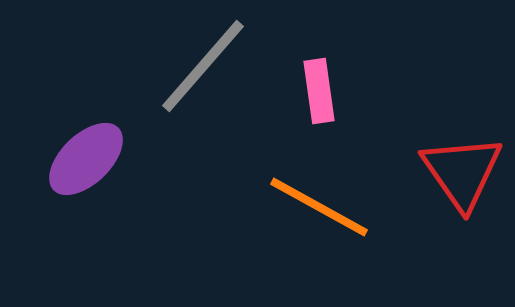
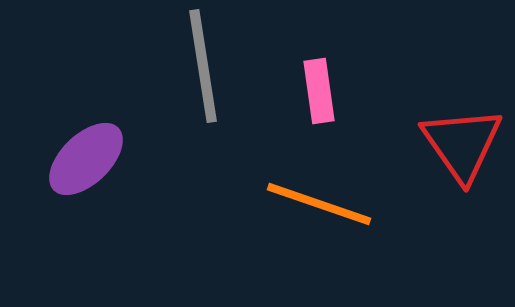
gray line: rotated 50 degrees counterclockwise
red triangle: moved 28 px up
orange line: moved 3 px up; rotated 10 degrees counterclockwise
